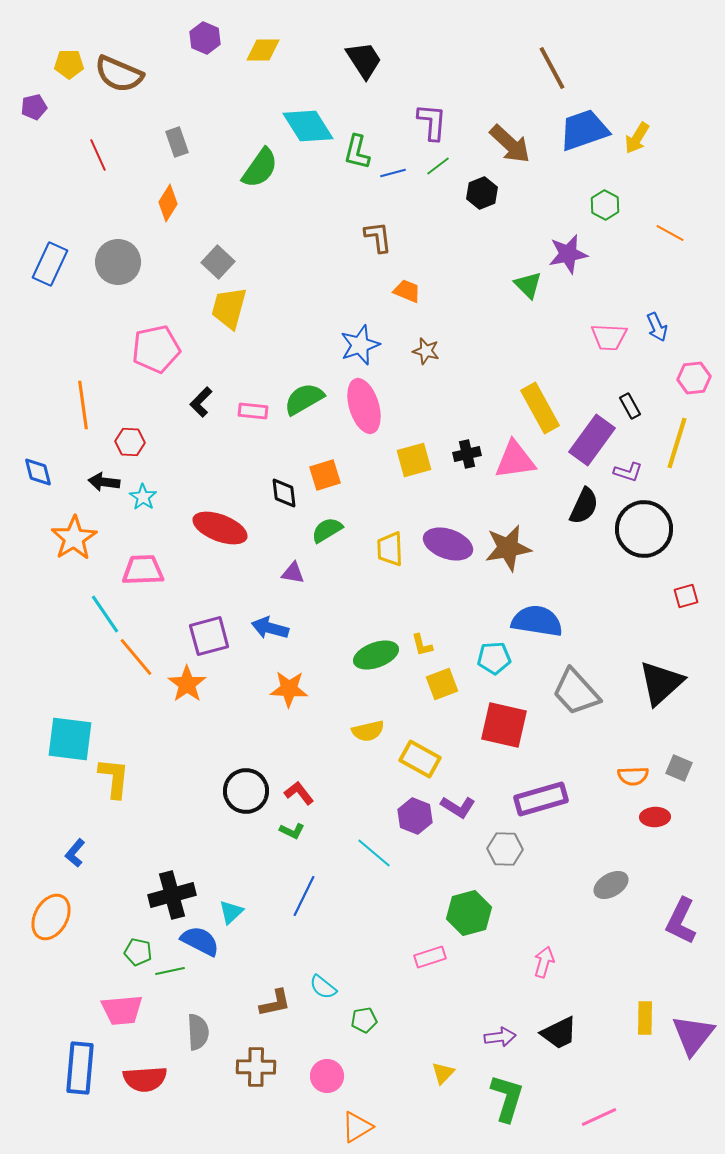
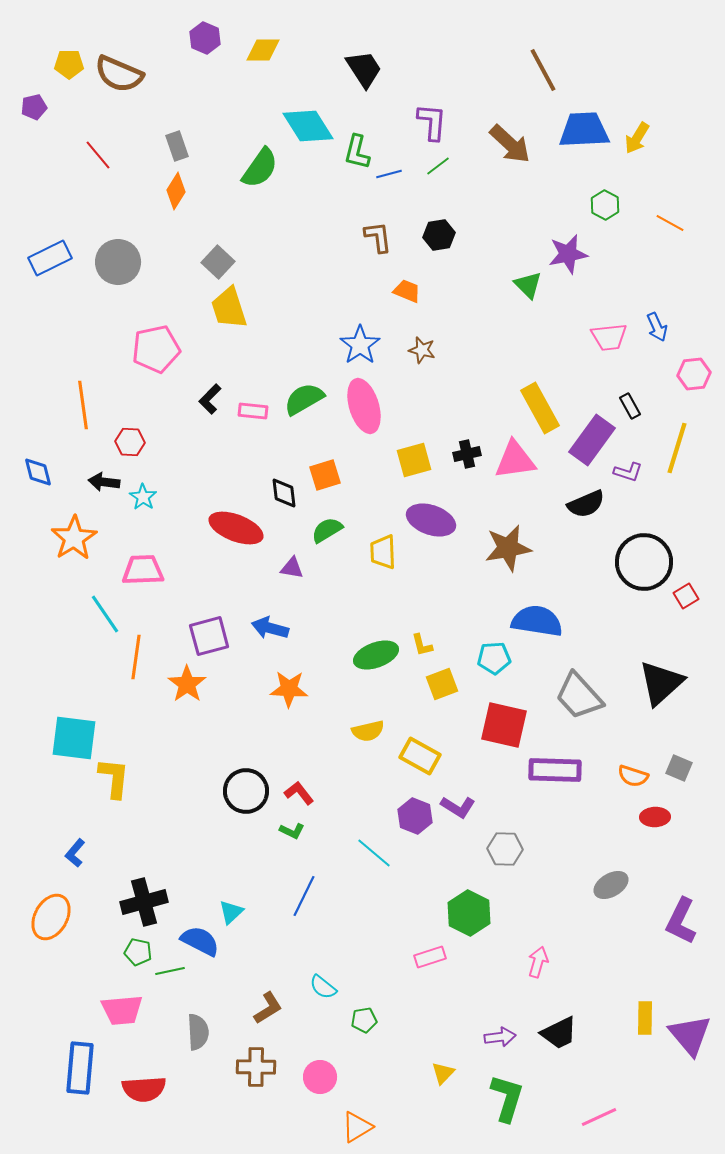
black trapezoid at (364, 60): moved 9 px down
brown line at (552, 68): moved 9 px left, 2 px down
blue trapezoid at (584, 130): rotated 16 degrees clockwise
gray rectangle at (177, 142): moved 4 px down
red line at (98, 155): rotated 16 degrees counterclockwise
blue line at (393, 173): moved 4 px left, 1 px down
black hexagon at (482, 193): moved 43 px left, 42 px down; rotated 12 degrees clockwise
orange diamond at (168, 203): moved 8 px right, 12 px up
orange line at (670, 233): moved 10 px up
blue rectangle at (50, 264): moved 6 px up; rotated 39 degrees clockwise
yellow trapezoid at (229, 308): rotated 33 degrees counterclockwise
pink trapezoid at (609, 337): rotated 9 degrees counterclockwise
blue star at (360, 345): rotated 15 degrees counterclockwise
brown star at (426, 351): moved 4 px left, 1 px up
pink hexagon at (694, 378): moved 4 px up
black L-shape at (201, 402): moved 9 px right, 3 px up
yellow line at (677, 443): moved 5 px down
black semicircle at (584, 506): moved 2 px right, 2 px up; rotated 42 degrees clockwise
red ellipse at (220, 528): moved 16 px right
black circle at (644, 529): moved 33 px down
purple ellipse at (448, 544): moved 17 px left, 24 px up
yellow trapezoid at (390, 549): moved 7 px left, 3 px down
purple triangle at (293, 573): moved 1 px left, 5 px up
red square at (686, 596): rotated 15 degrees counterclockwise
orange line at (136, 657): rotated 48 degrees clockwise
gray trapezoid at (576, 692): moved 3 px right, 4 px down
cyan square at (70, 739): moved 4 px right, 1 px up
yellow rectangle at (420, 759): moved 3 px up
orange semicircle at (633, 776): rotated 20 degrees clockwise
purple rectangle at (541, 799): moved 14 px right, 29 px up; rotated 18 degrees clockwise
black cross at (172, 895): moved 28 px left, 7 px down
green hexagon at (469, 913): rotated 18 degrees counterclockwise
pink arrow at (544, 962): moved 6 px left
brown L-shape at (275, 1003): moved 7 px left, 5 px down; rotated 20 degrees counterclockwise
purple triangle at (693, 1035): moved 3 px left; rotated 18 degrees counterclockwise
pink circle at (327, 1076): moved 7 px left, 1 px down
red semicircle at (145, 1079): moved 1 px left, 10 px down
